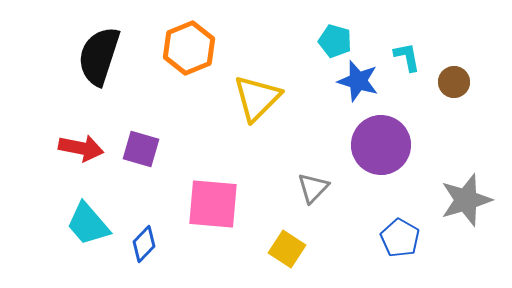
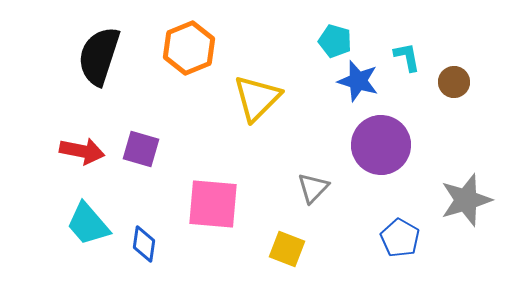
red arrow: moved 1 px right, 3 px down
blue diamond: rotated 36 degrees counterclockwise
yellow square: rotated 12 degrees counterclockwise
